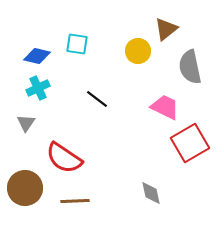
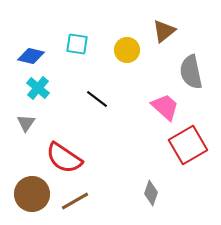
brown triangle: moved 2 px left, 2 px down
yellow circle: moved 11 px left, 1 px up
blue diamond: moved 6 px left
gray semicircle: moved 1 px right, 5 px down
cyan cross: rotated 25 degrees counterclockwise
pink trapezoid: rotated 16 degrees clockwise
red square: moved 2 px left, 2 px down
brown circle: moved 7 px right, 6 px down
gray diamond: rotated 30 degrees clockwise
brown line: rotated 28 degrees counterclockwise
